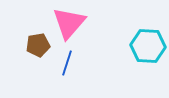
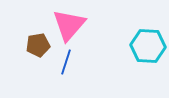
pink triangle: moved 2 px down
blue line: moved 1 px left, 1 px up
